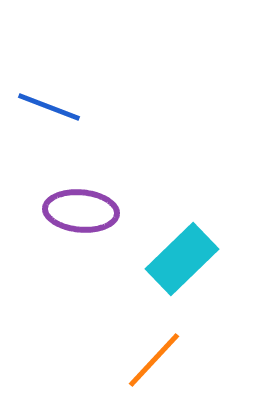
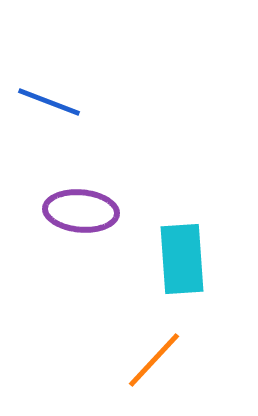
blue line: moved 5 px up
cyan rectangle: rotated 50 degrees counterclockwise
